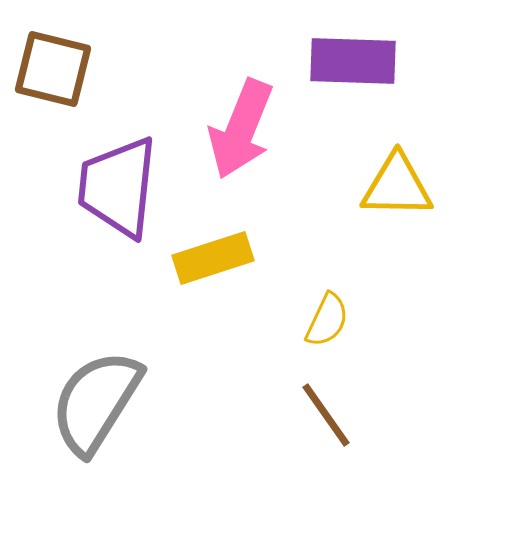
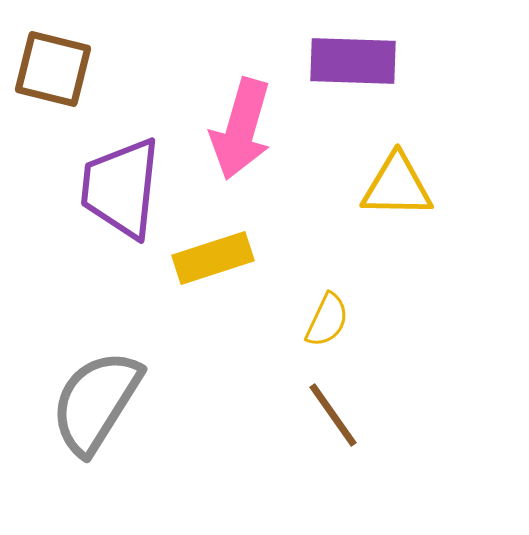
pink arrow: rotated 6 degrees counterclockwise
purple trapezoid: moved 3 px right, 1 px down
brown line: moved 7 px right
